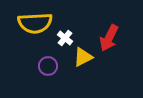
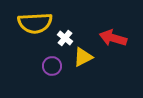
red arrow: moved 4 px right; rotated 80 degrees clockwise
purple circle: moved 4 px right
